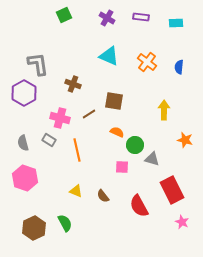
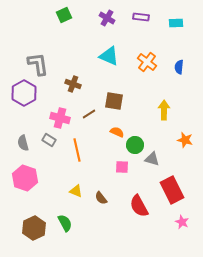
brown semicircle: moved 2 px left, 2 px down
